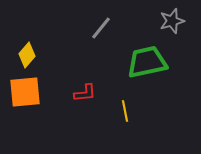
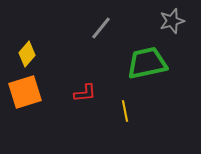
yellow diamond: moved 1 px up
green trapezoid: moved 1 px down
orange square: rotated 12 degrees counterclockwise
